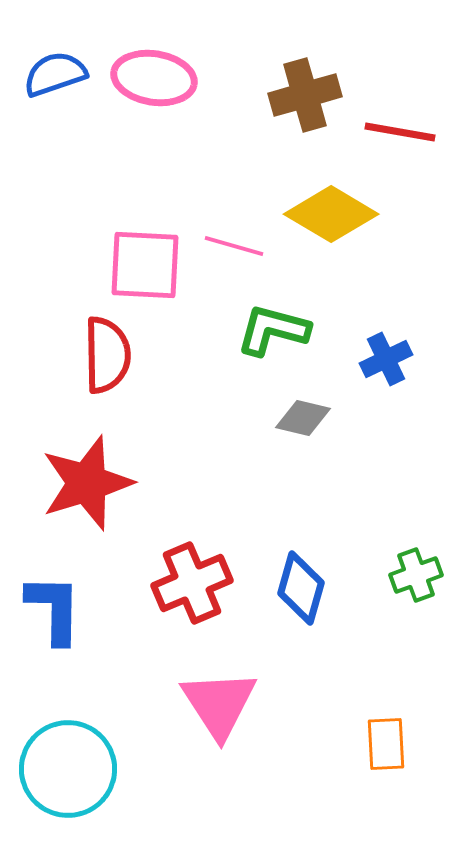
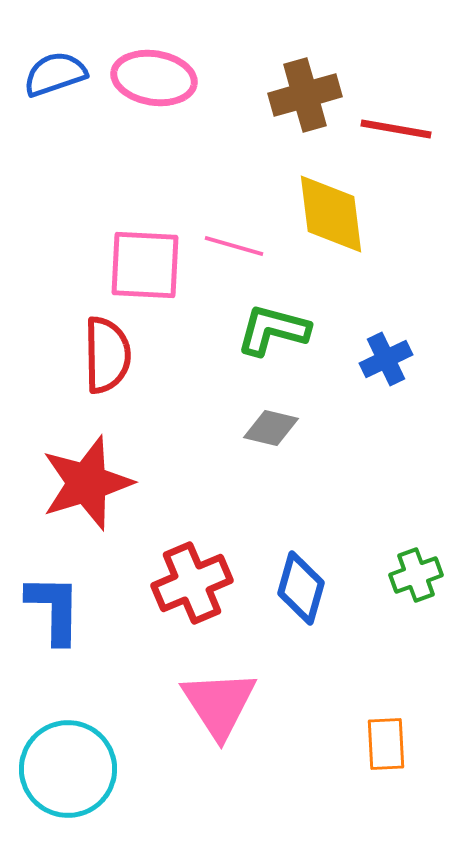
red line: moved 4 px left, 3 px up
yellow diamond: rotated 52 degrees clockwise
gray diamond: moved 32 px left, 10 px down
